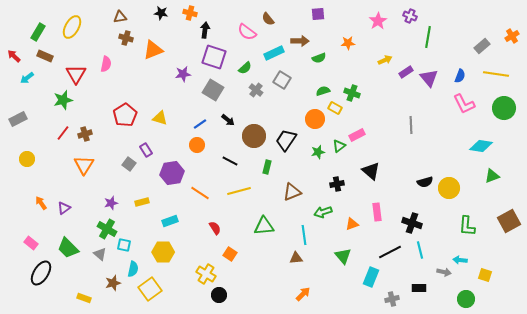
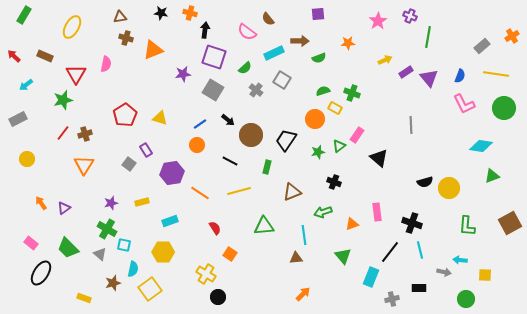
green rectangle at (38, 32): moved 14 px left, 17 px up
cyan arrow at (27, 78): moved 1 px left, 7 px down
pink rectangle at (357, 135): rotated 28 degrees counterclockwise
brown circle at (254, 136): moved 3 px left, 1 px up
black triangle at (371, 171): moved 8 px right, 13 px up
black cross at (337, 184): moved 3 px left, 2 px up; rotated 32 degrees clockwise
brown square at (509, 221): moved 1 px right, 2 px down
black line at (390, 252): rotated 25 degrees counterclockwise
yellow square at (485, 275): rotated 16 degrees counterclockwise
black circle at (219, 295): moved 1 px left, 2 px down
